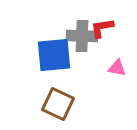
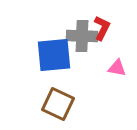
red L-shape: rotated 125 degrees clockwise
